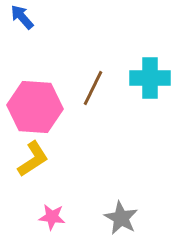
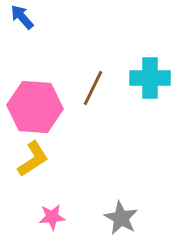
pink star: rotated 12 degrees counterclockwise
